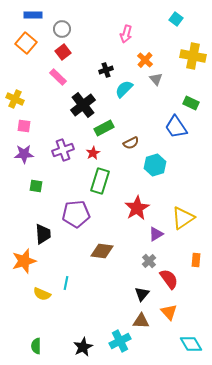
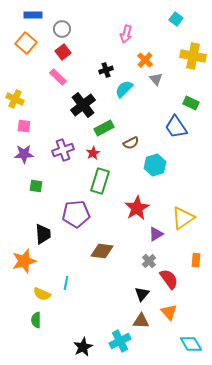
green semicircle at (36, 346): moved 26 px up
